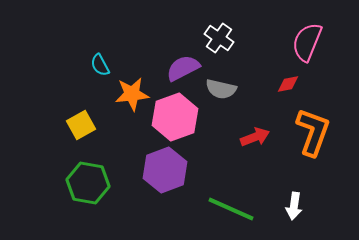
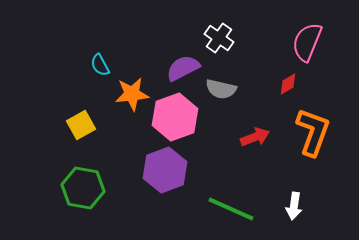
red diamond: rotated 20 degrees counterclockwise
green hexagon: moved 5 px left, 5 px down
